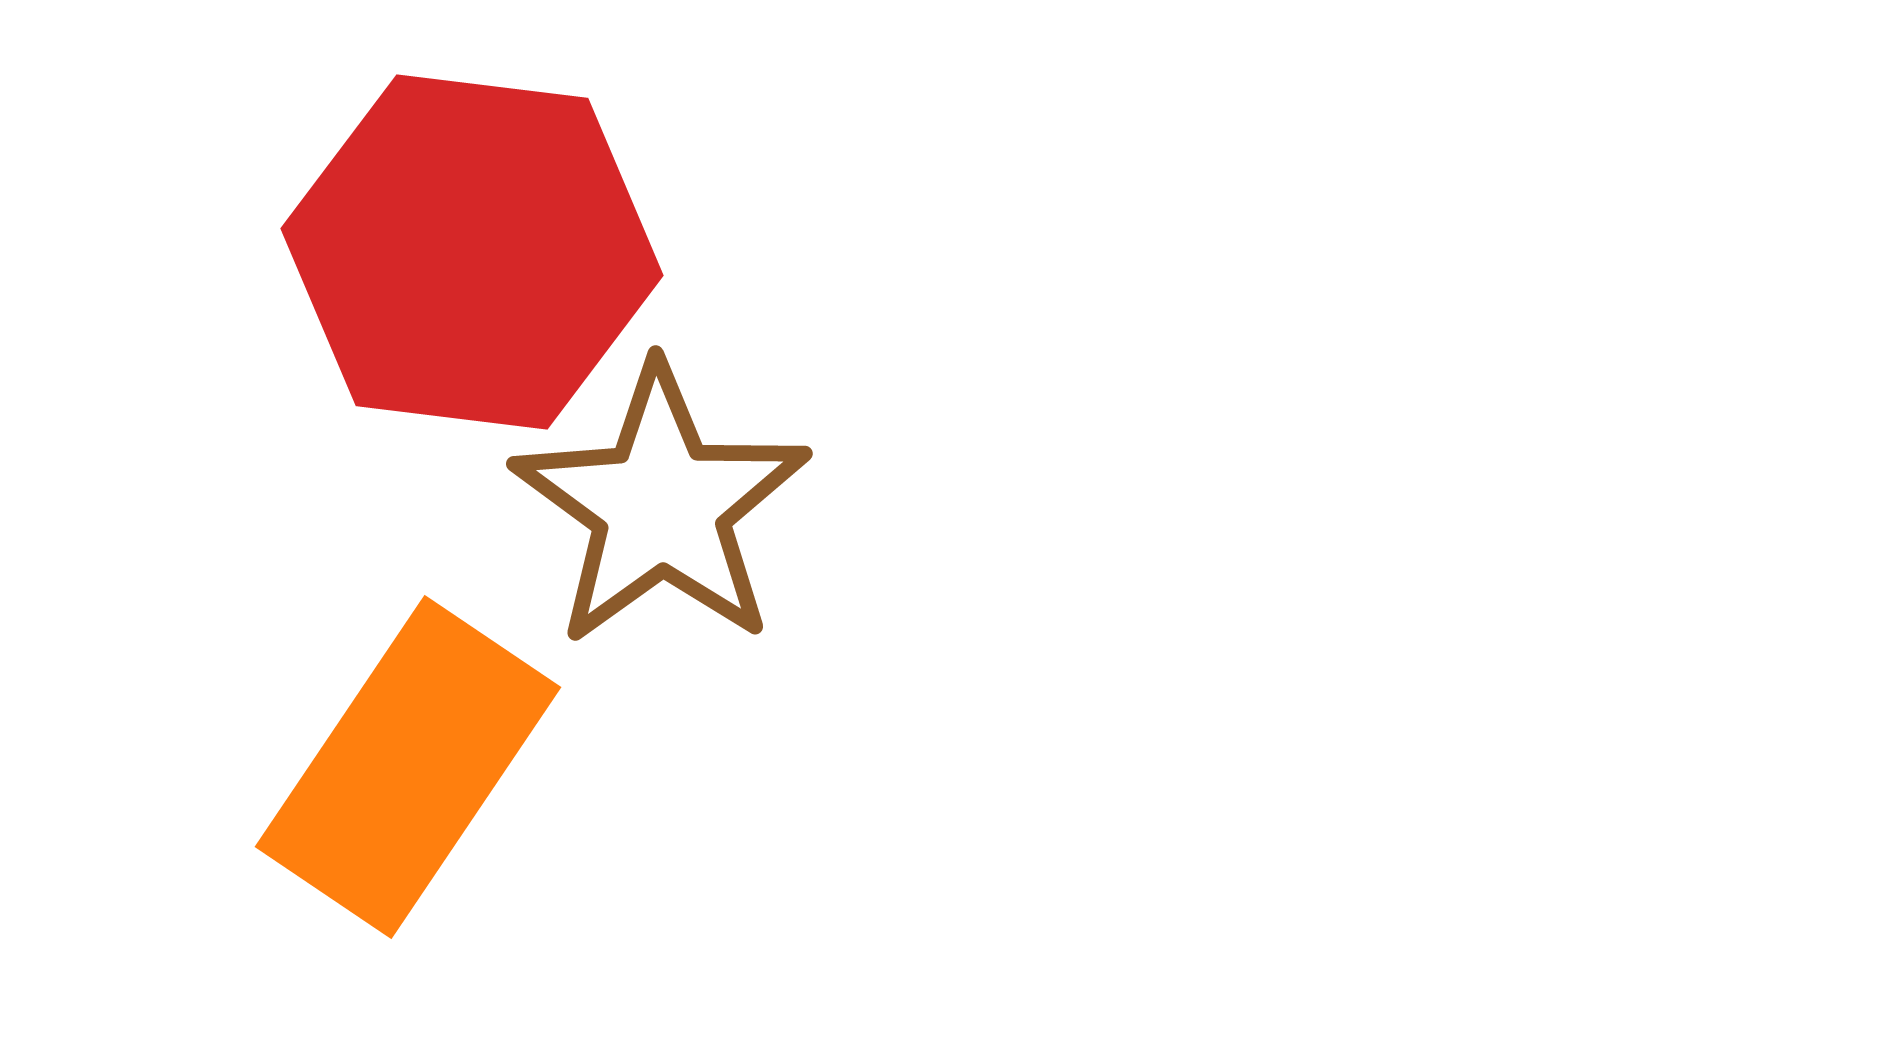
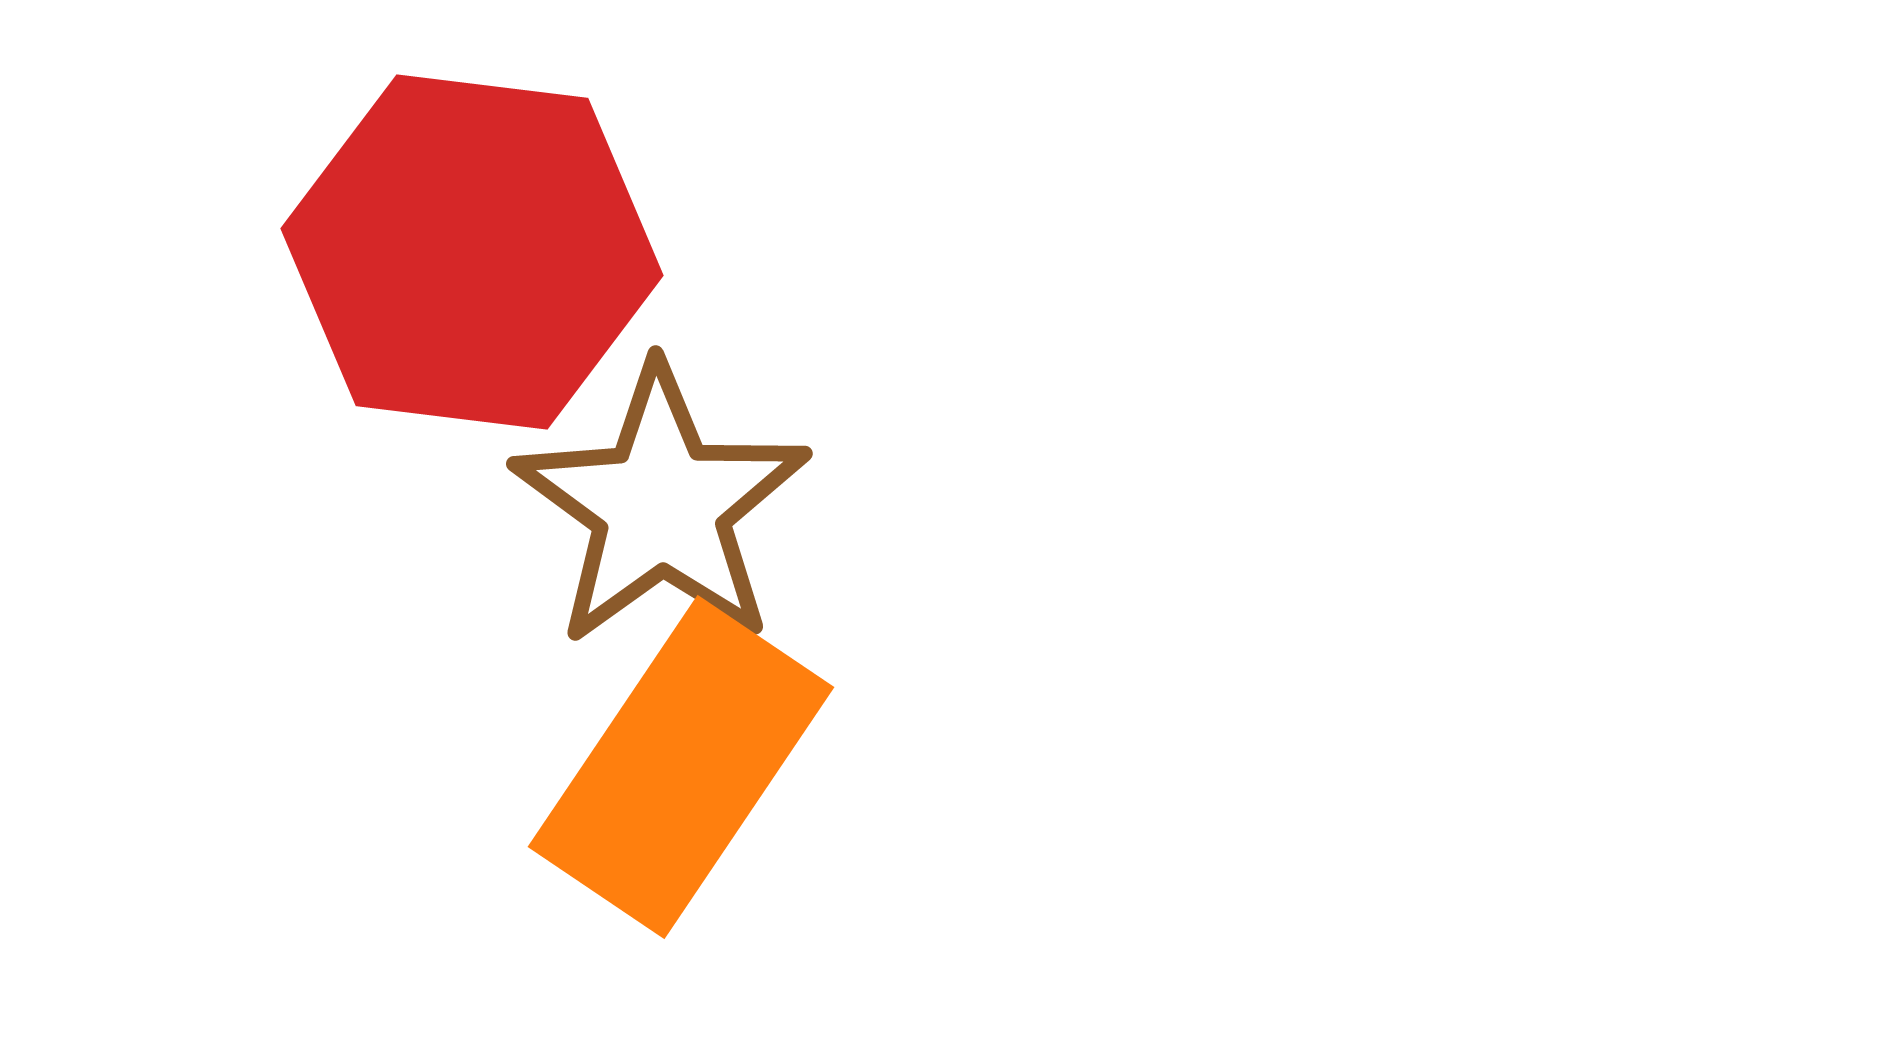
orange rectangle: moved 273 px right
